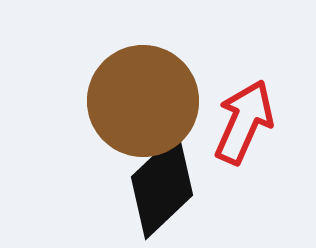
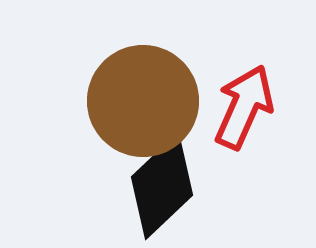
red arrow: moved 15 px up
